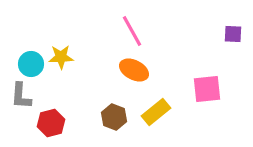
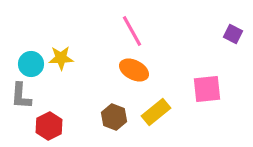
purple square: rotated 24 degrees clockwise
yellow star: moved 1 px down
red hexagon: moved 2 px left, 3 px down; rotated 12 degrees counterclockwise
